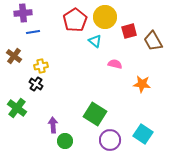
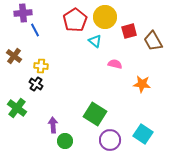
blue line: moved 2 px right, 2 px up; rotated 72 degrees clockwise
yellow cross: rotated 16 degrees clockwise
